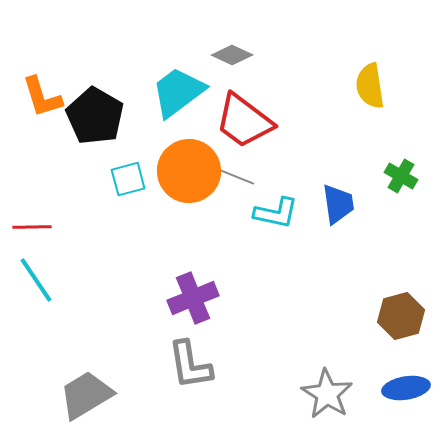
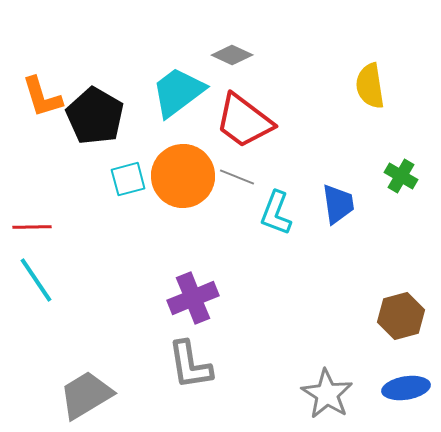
orange circle: moved 6 px left, 5 px down
cyan L-shape: rotated 99 degrees clockwise
